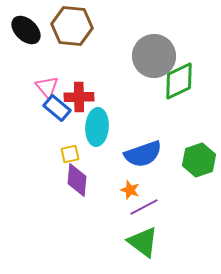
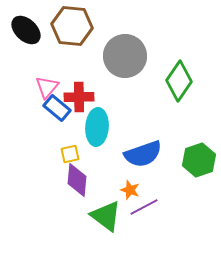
gray circle: moved 29 px left
green diamond: rotated 30 degrees counterclockwise
pink triangle: rotated 20 degrees clockwise
green triangle: moved 37 px left, 26 px up
